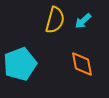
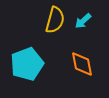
cyan pentagon: moved 7 px right
